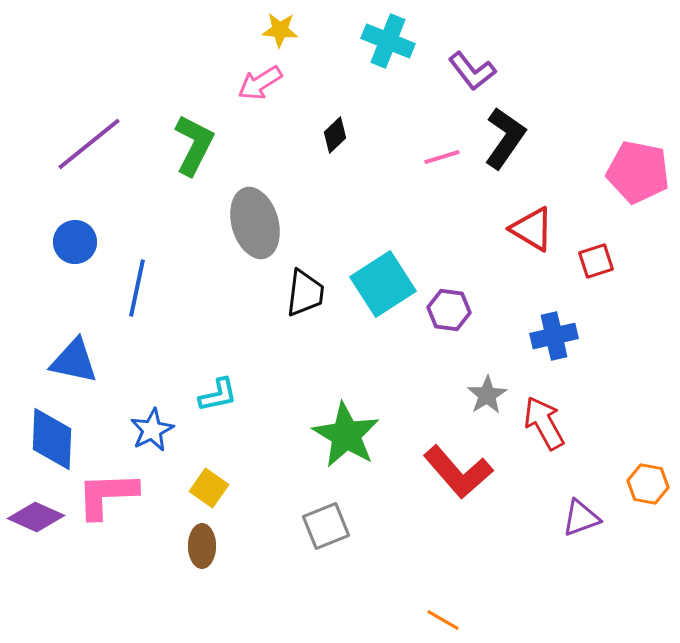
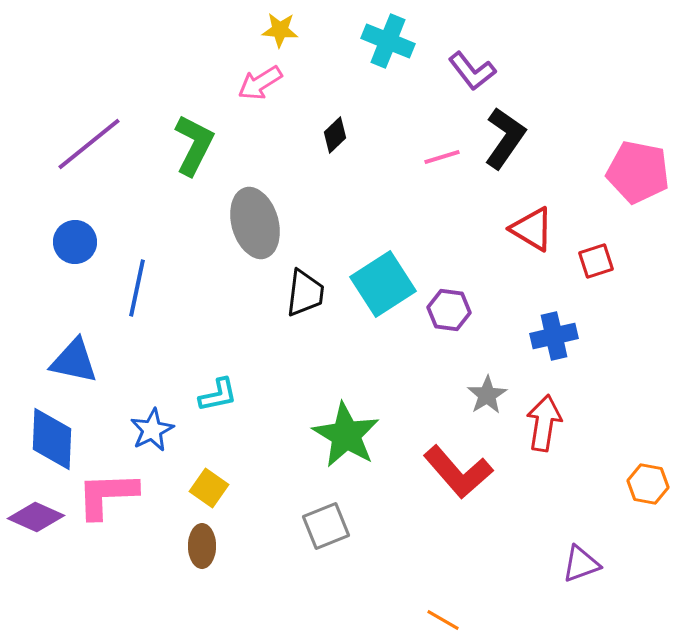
red arrow: rotated 38 degrees clockwise
purple triangle: moved 46 px down
